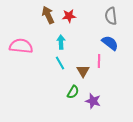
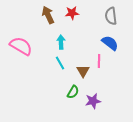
red star: moved 3 px right, 3 px up
pink semicircle: rotated 25 degrees clockwise
purple star: rotated 28 degrees counterclockwise
